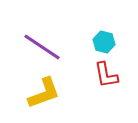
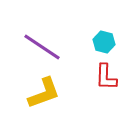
red L-shape: moved 2 px down; rotated 12 degrees clockwise
